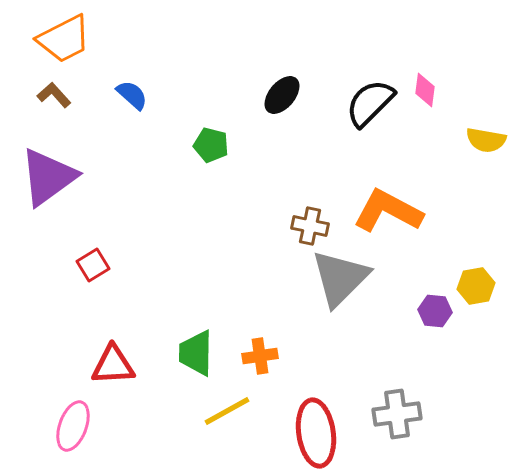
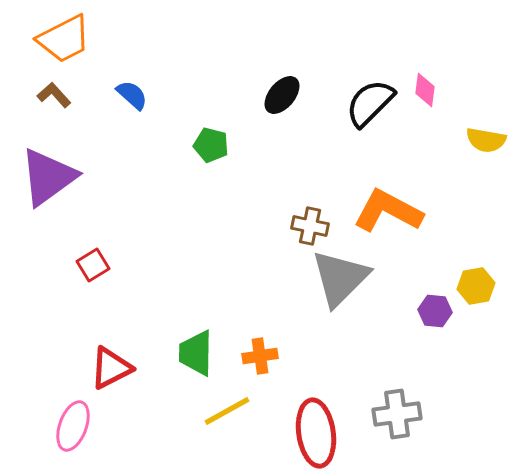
red triangle: moved 2 px left, 3 px down; rotated 24 degrees counterclockwise
